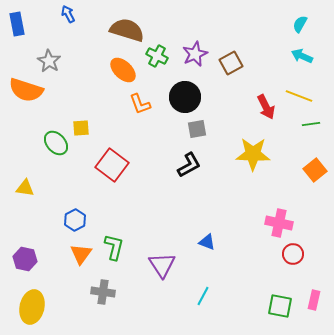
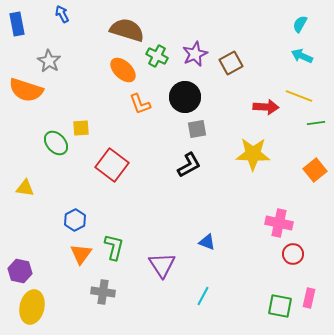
blue arrow: moved 6 px left
red arrow: rotated 60 degrees counterclockwise
green line: moved 5 px right, 1 px up
purple hexagon: moved 5 px left, 12 px down
pink rectangle: moved 5 px left, 2 px up
